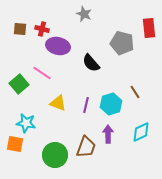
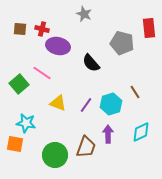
purple line: rotated 21 degrees clockwise
